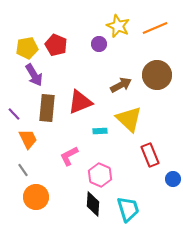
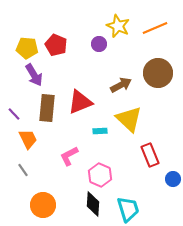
yellow pentagon: rotated 15 degrees clockwise
brown circle: moved 1 px right, 2 px up
orange circle: moved 7 px right, 8 px down
